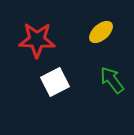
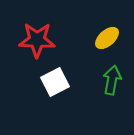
yellow ellipse: moved 6 px right, 6 px down
green arrow: rotated 48 degrees clockwise
